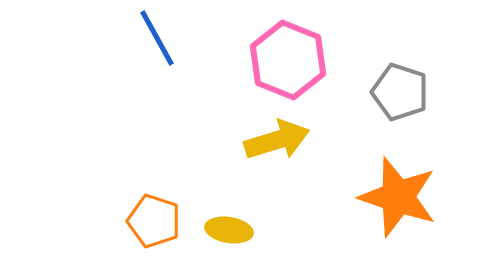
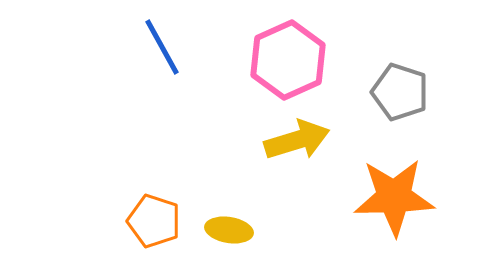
blue line: moved 5 px right, 9 px down
pink hexagon: rotated 14 degrees clockwise
yellow arrow: moved 20 px right
orange star: moved 4 px left; rotated 20 degrees counterclockwise
